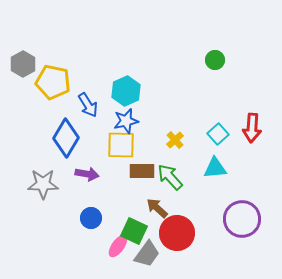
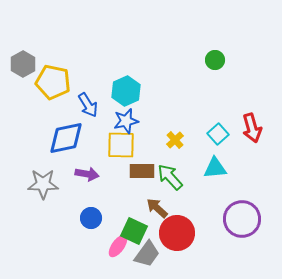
red arrow: rotated 20 degrees counterclockwise
blue diamond: rotated 48 degrees clockwise
